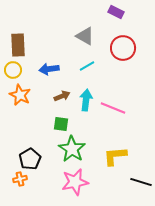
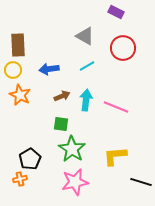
pink line: moved 3 px right, 1 px up
